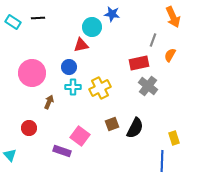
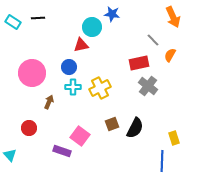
gray line: rotated 64 degrees counterclockwise
